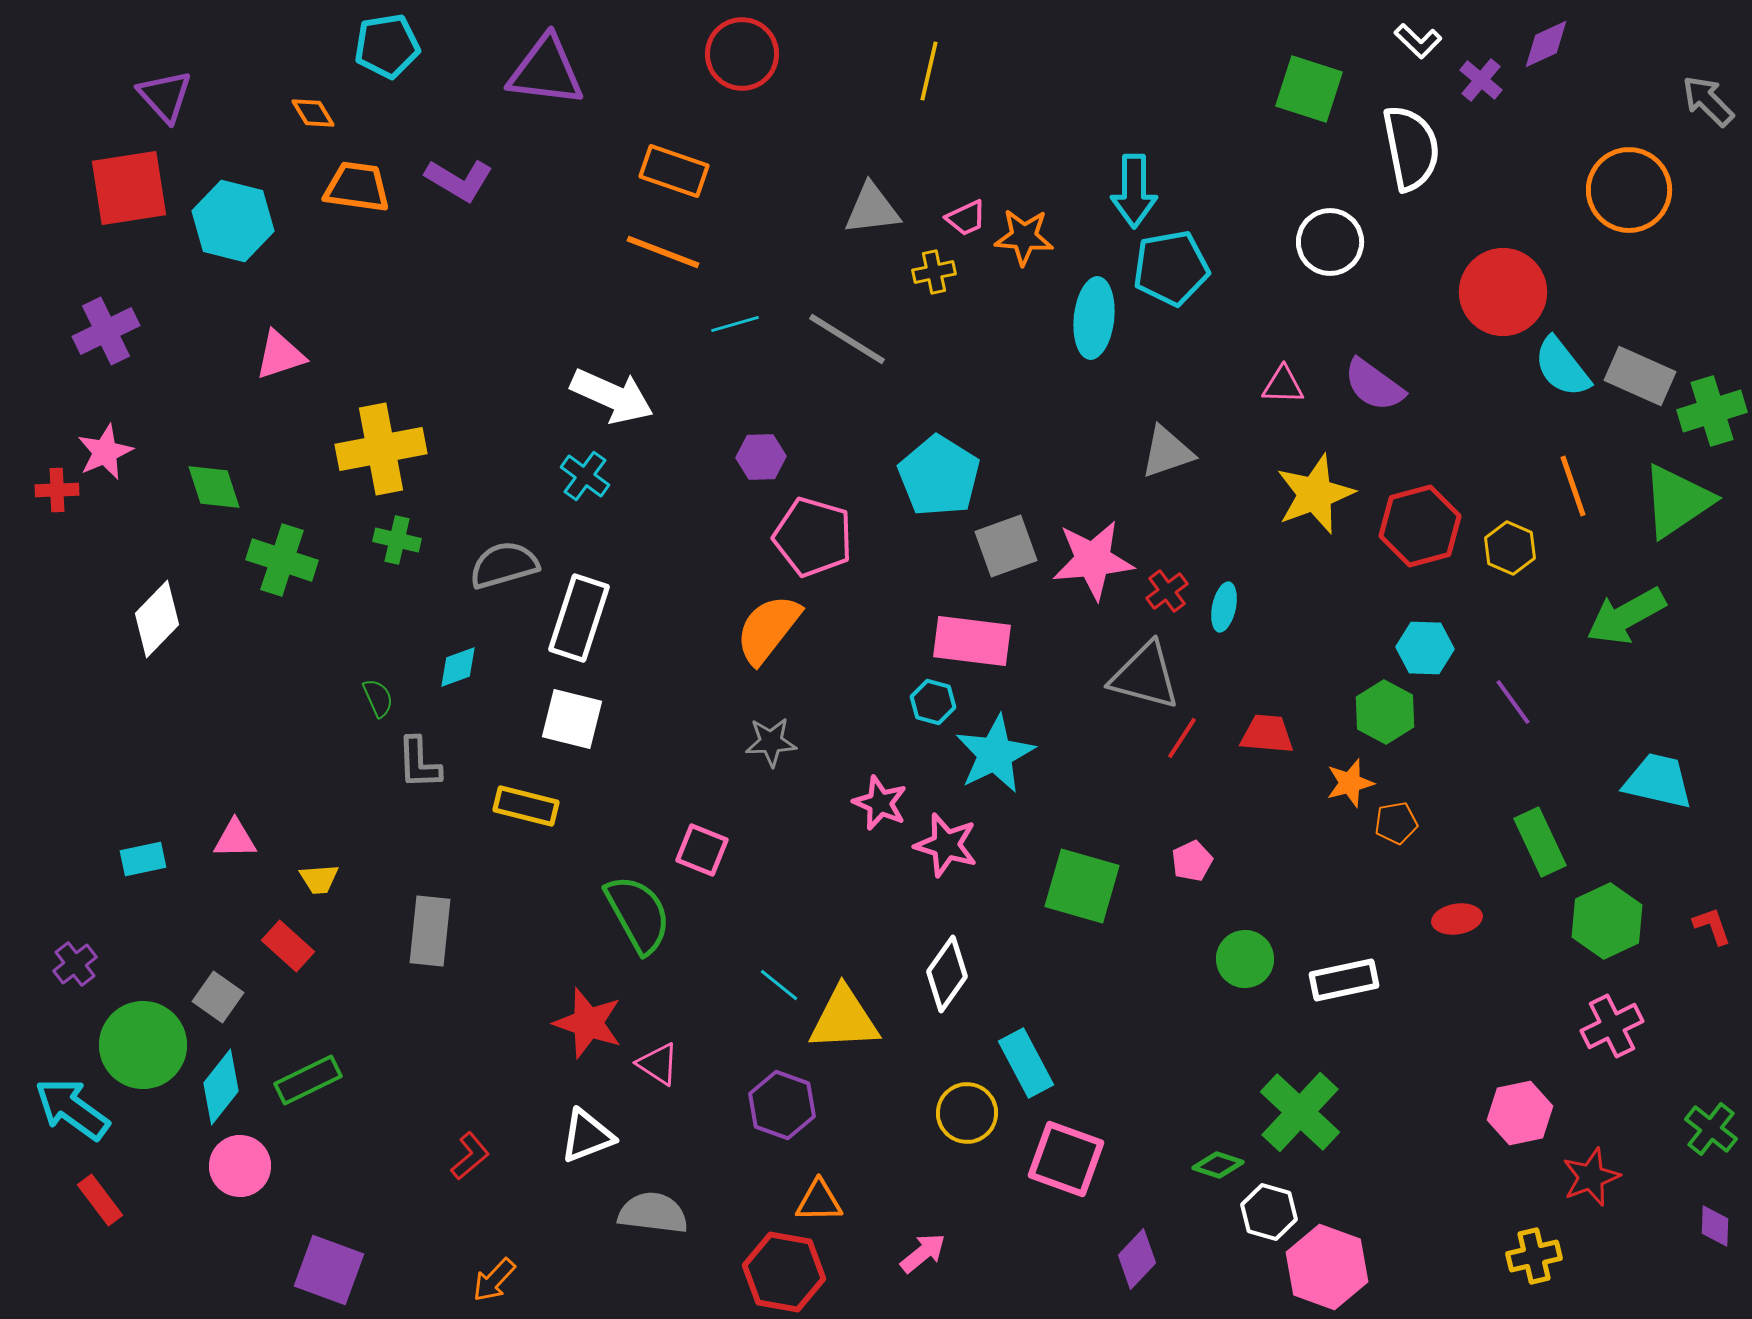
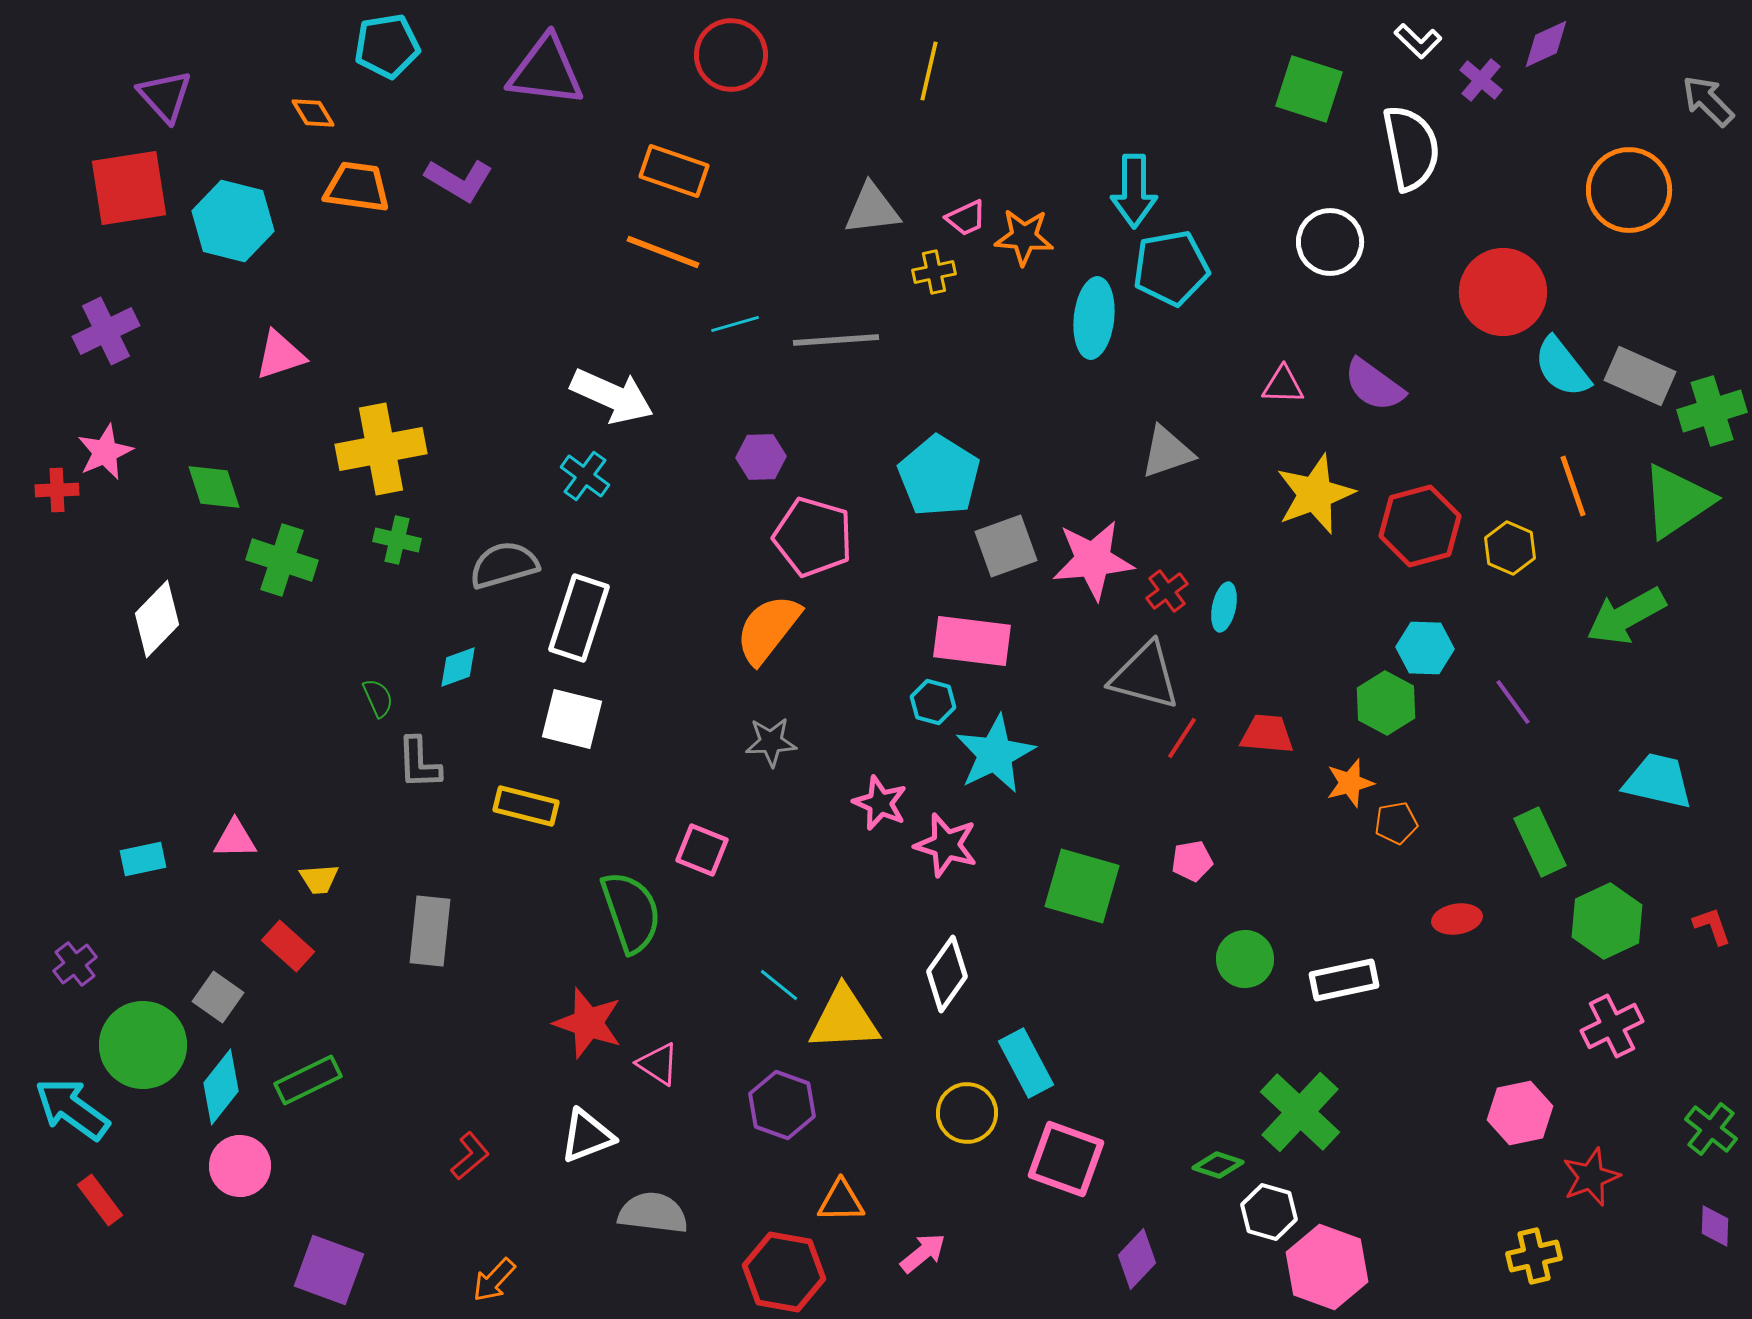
red circle at (742, 54): moved 11 px left, 1 px down
gray line at (847, 339): moved 11 px left, 1 px down; rotated 36 degrees counterclockwise
green hexagon at (1385, 712): moved 1 px right, 9 px up
pink pentagon at (1192, 861): rotated 15 degrees clockwise
green semicircle at (638, 914): moved 7 px left, 2 px up; rotated 10 degrees clockwise
orange triangle at (819, 1201): moved 22 px right
